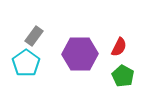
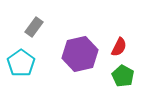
gray rectangle: moved 9 px up
purple hexagon: rotated 12 degrees counterclockwise
cyan pentagon: moved 5 px left
